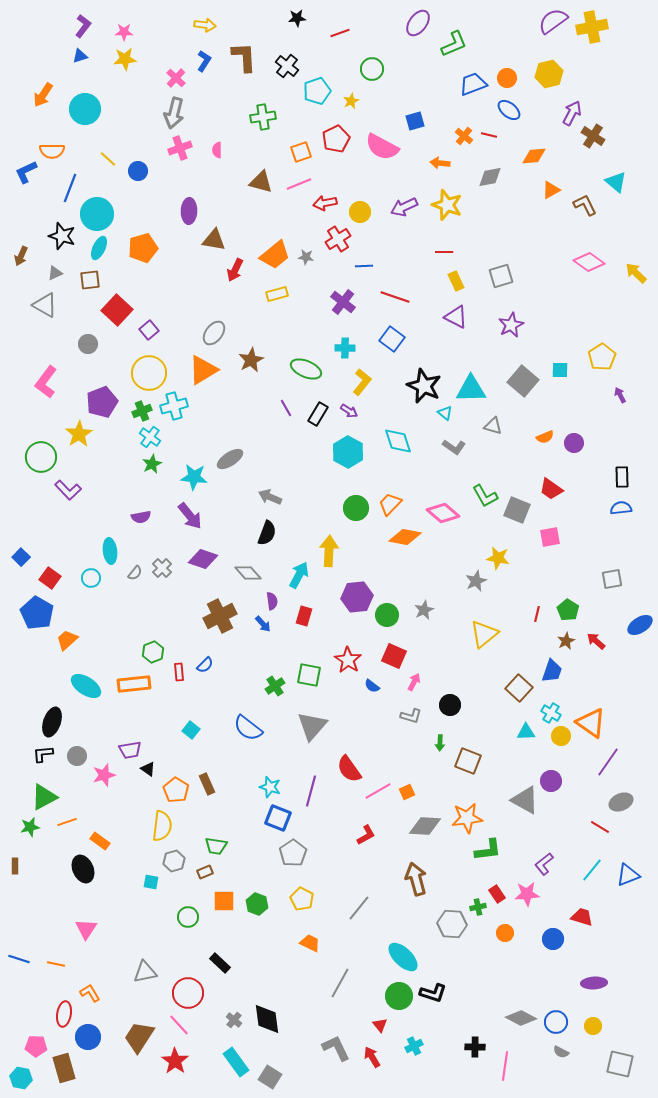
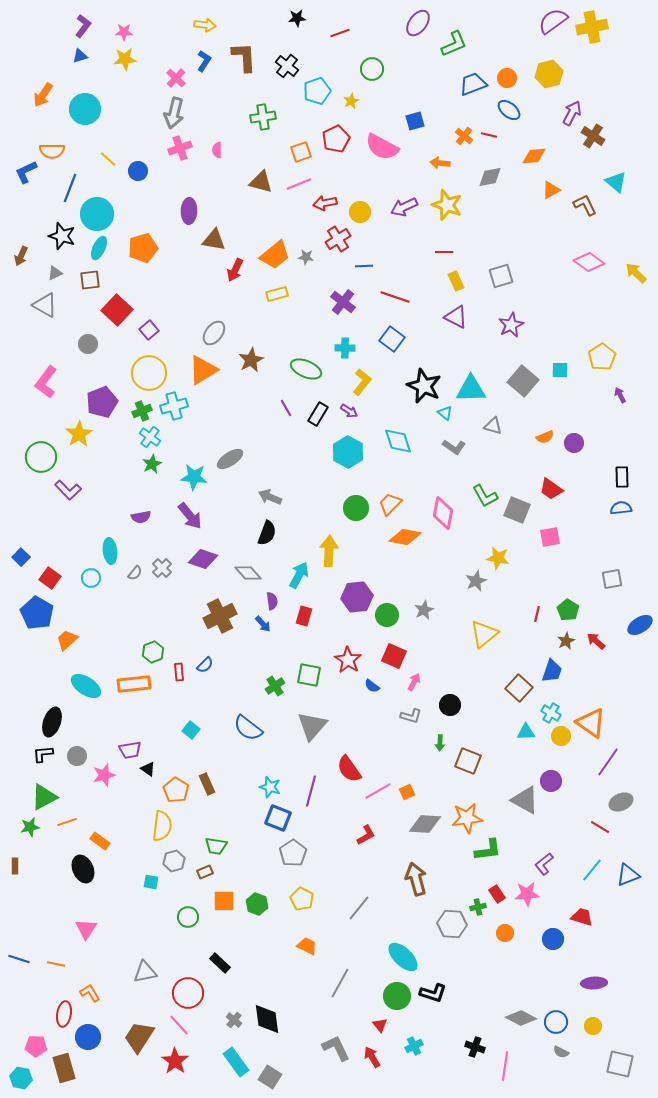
pink diamond at (443, 513): rotated 60 degrees clockwise
gray diamond at (425, 826): moved 2 px up
orange trapezoid at (310, 943): moved 3 px left, 3 px down
green circle at (399, 996): moved 2 px left
black cross at (475, 1047): rotated 18 degrees clockwise
